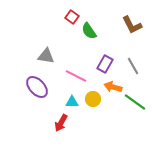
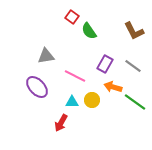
brown L-shape: moved 2 px right, 6 px down
gray triangle: rotated 18 degrees counterclockwise
gray line: rotated 24 degrees counterclockwise
pink line: moved 1 px left
yellow circle: moved 1 px left, 1 px down
